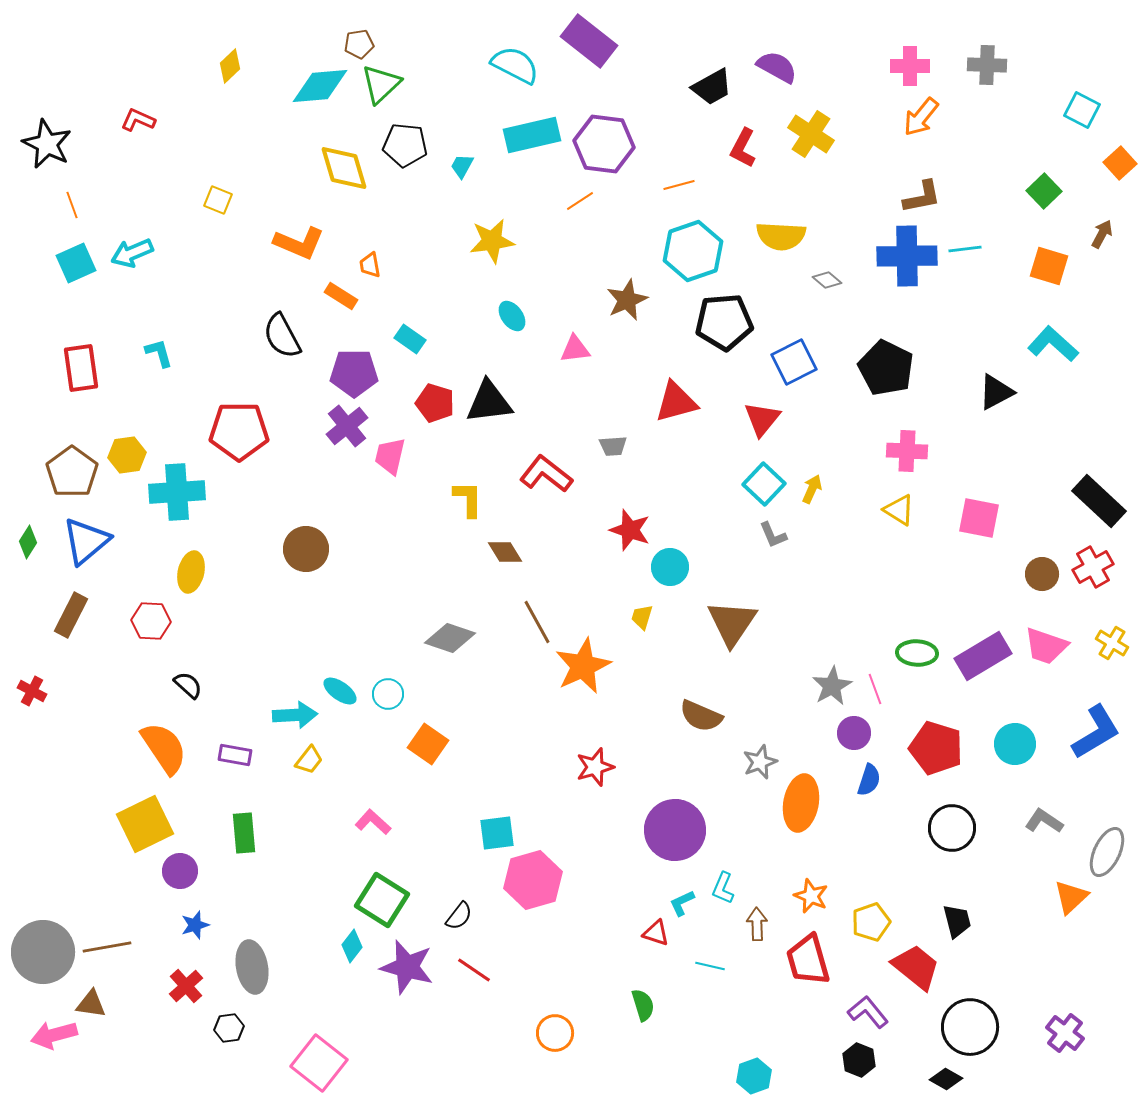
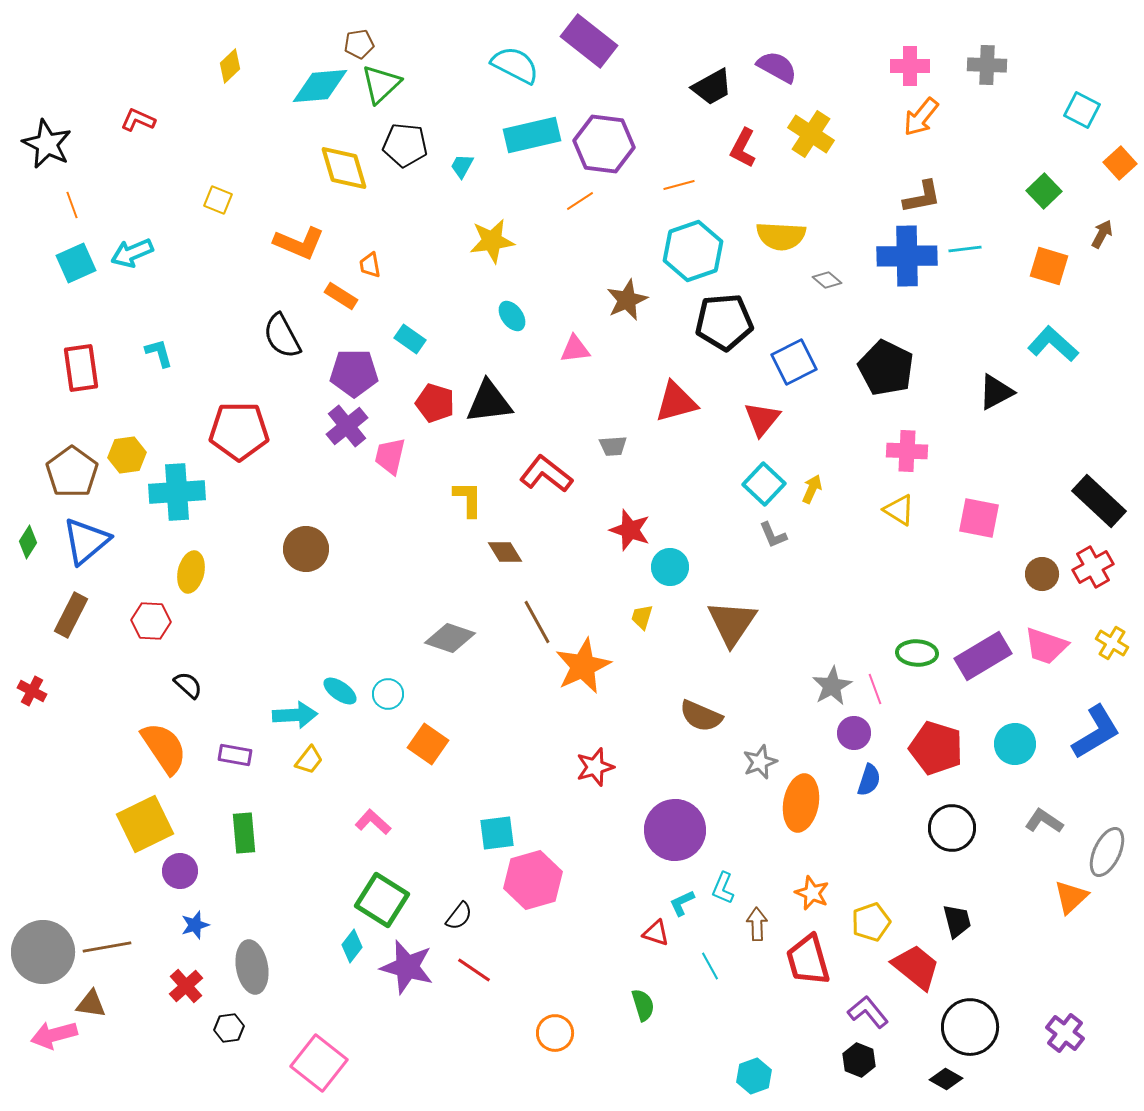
orange star at (811, 896): moved 1 px right, 3 px up
cyan line at (710, 966): rotated 48 degrees clockwise
